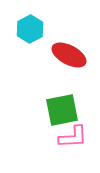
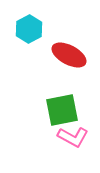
cyan hexagon: moved 1 px left
pink L-shape: rotated 32 degrees clockwise
